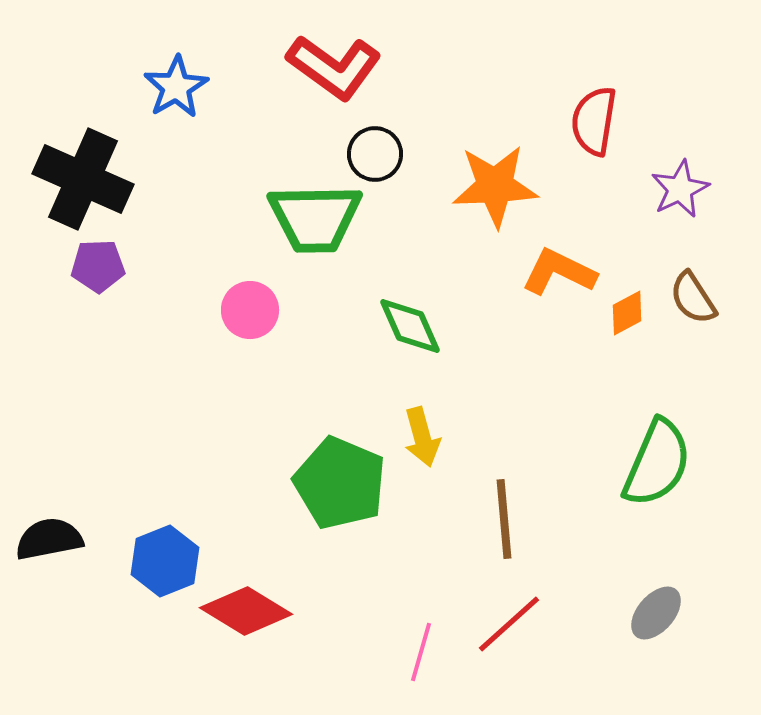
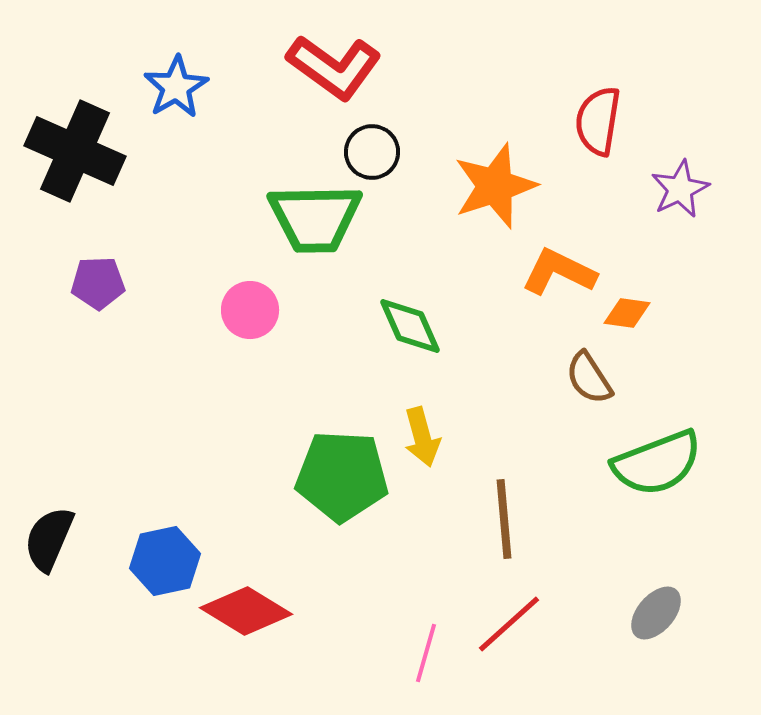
red semicircle: moved 4 px right
black circle: moved 3 px left, 2 px up
black cross: moved 8 px left, 28 px up
orange star: rotated 16 degrees counterclockwise
purple pentagon: moved 17 px down
brown semicircle: moved 104 px left, 80 px down
orange diamond: rotated 36 degrees clockwise
green semicircle: rotated 46 degrees clockwise
green pentagon: moved 2 px right, 7 px up; rotated 20 degrees counterclockwise
black semicircle: rotated 56 degrees counterclockwise
blue hexagon: rotated 10 degrees clockwise
pink line: moved 5 px right, 1 px down
